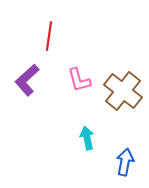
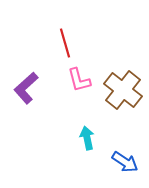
red line: moved 16 px right, 7 px down; rotated 24 degrees counterclockwise
purple L-shape: moved 1 px left, 8 px down
brown cross: moved 1 px up
blue arrow: rotated 112 degrees clockwise
